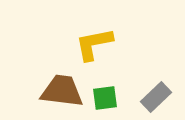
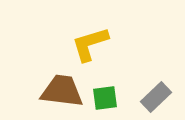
yellow L-shape: moved 4 px left; rotated 6 degrees counterclockwise
